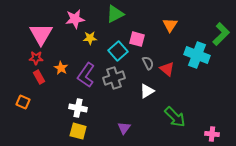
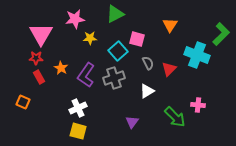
red triangle: moved 2 px right; rotated 35 degrees clockwise
white cross: rotated 36 degrees counterclockwise
purple triangle: moved 8 px right, 6 px up
pink cross: moved 14 px left, 29 px up
